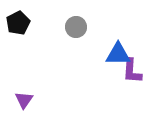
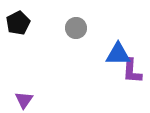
gray circle: moved 1 px down
